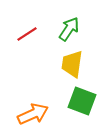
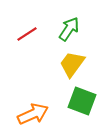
yellow trapezoid: rotated 28 degrees clockwise
